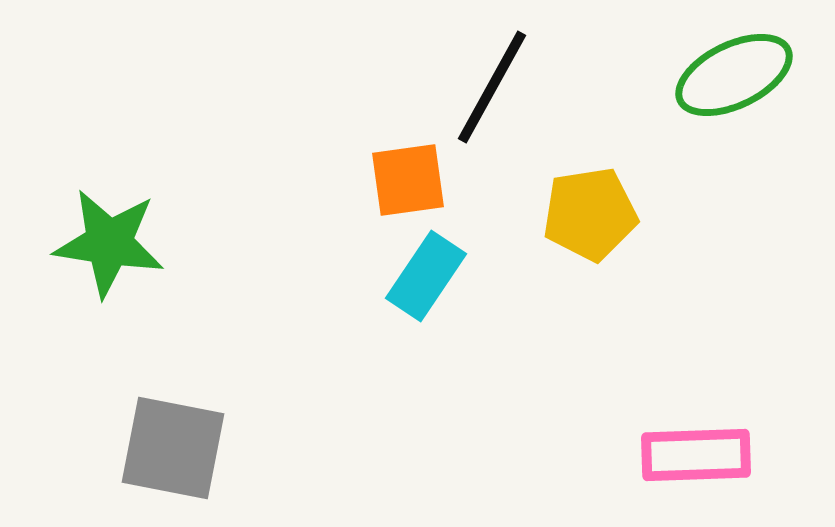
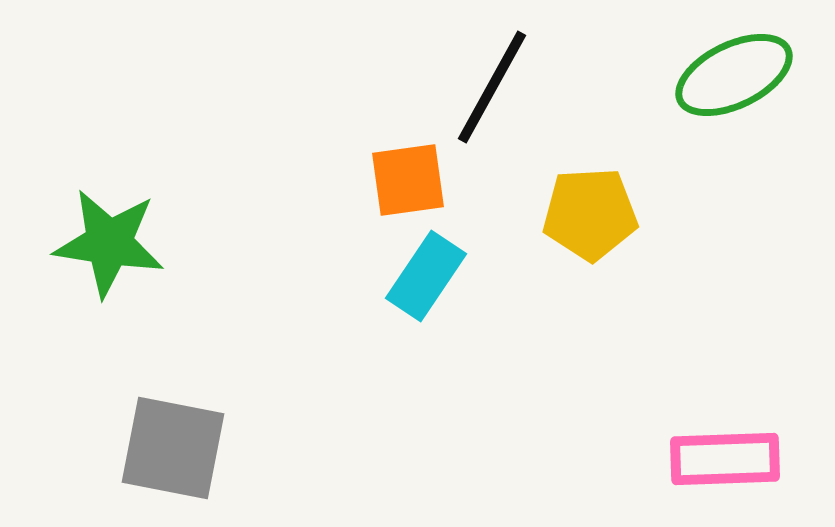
yellow pentagon: rotated 6 degrees clockwise
pink rectangle: moved 29 px right, 4 px down
